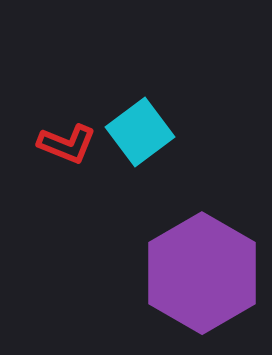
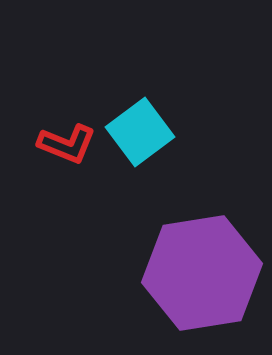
purple hexagon: rotated 21 degrees clockwise
